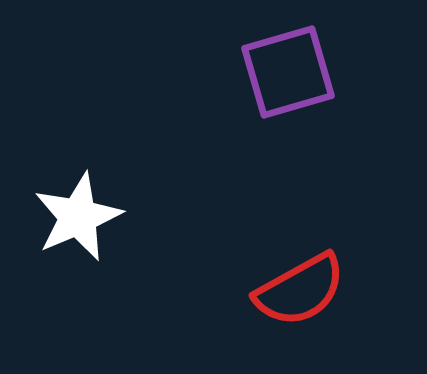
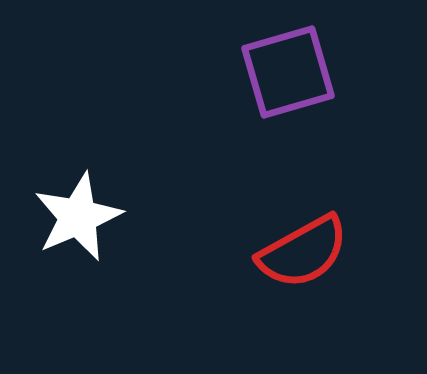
red semicircle: moved 3 px right, 38 px up
